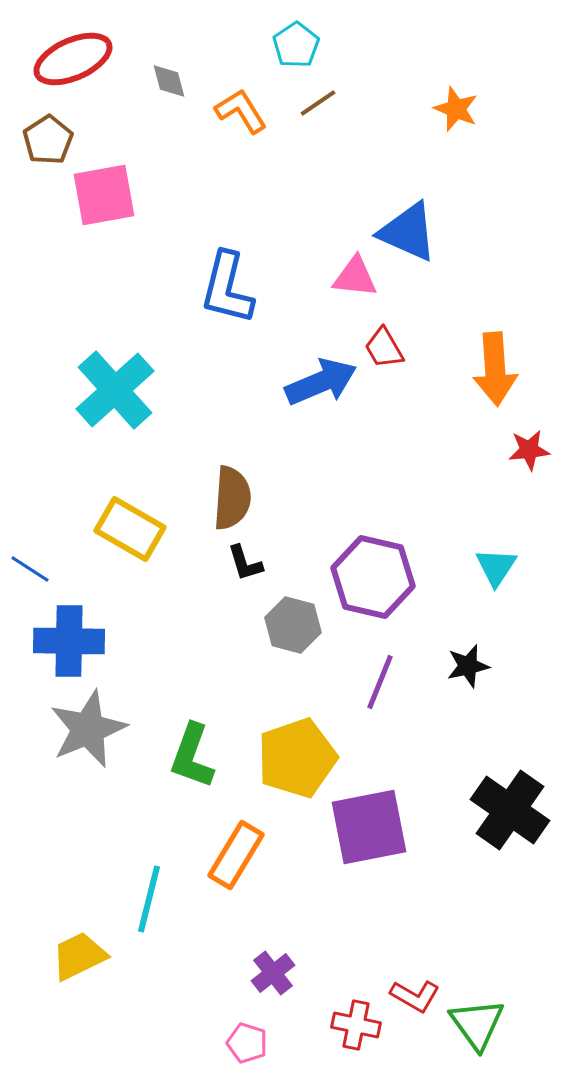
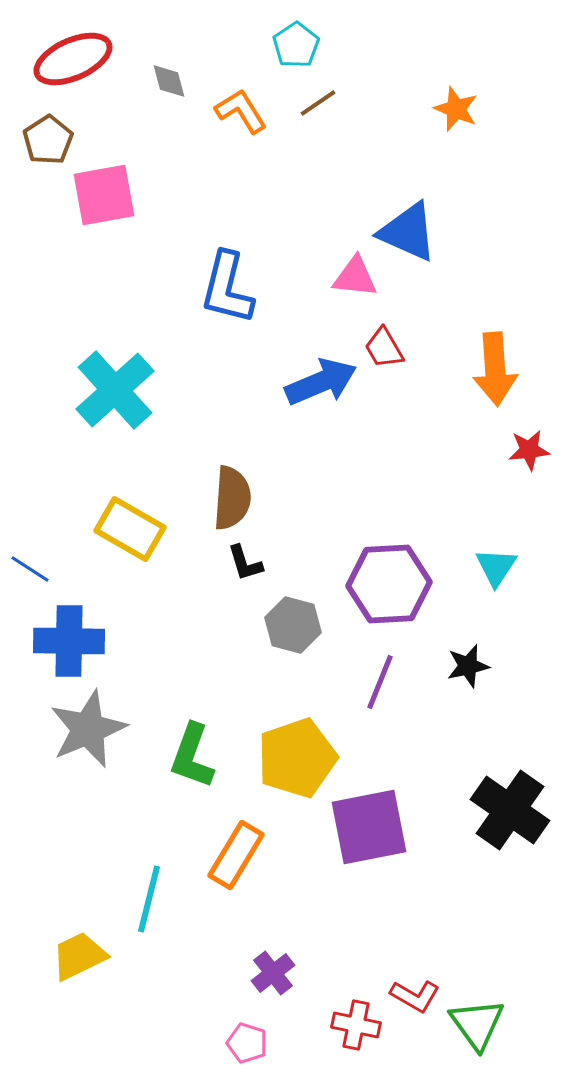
purple hexagon: moved 16 px right, 7 px down; rotated 16 degrees counterclockwise
